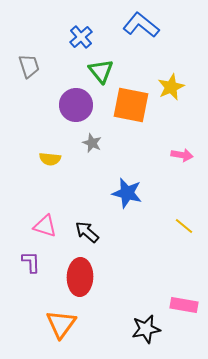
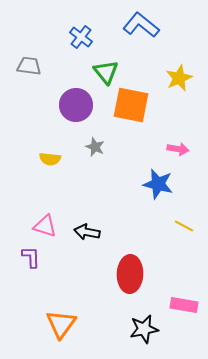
blue cross: rotated 10 degrees counterclockwise
gray trapezoid: rotated 65 degrees counterclockwise
green triangle: moved 5 px right, 1 px down
yellow star: moved 8 px right, 9 px up
gray star: moved 3 px right, 4 px down
pink arrow: moved 4 px left, 6 px up
blue star: moved 31 px right, 9 px up
yellow line: rotated 12 degrees counterclockwise
black arrow: rotated 30 degrees counterclockwise
purple L-shape: moved 5 px up
red ellipse: moved 50 px right, 3 px up
black star: moved 2 px left
